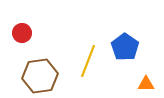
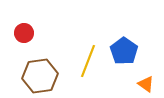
red circle: moved 2 px right
blue pentagon: moved 1 px left, 4 px down
orange triangle: rotated 36 degrees clockwise
